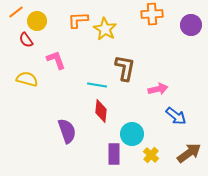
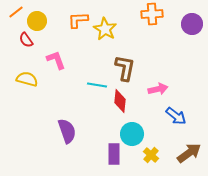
purple circle: moved 1 px right, 1 px up
red diamond: moved 19 px right, 10 px up
